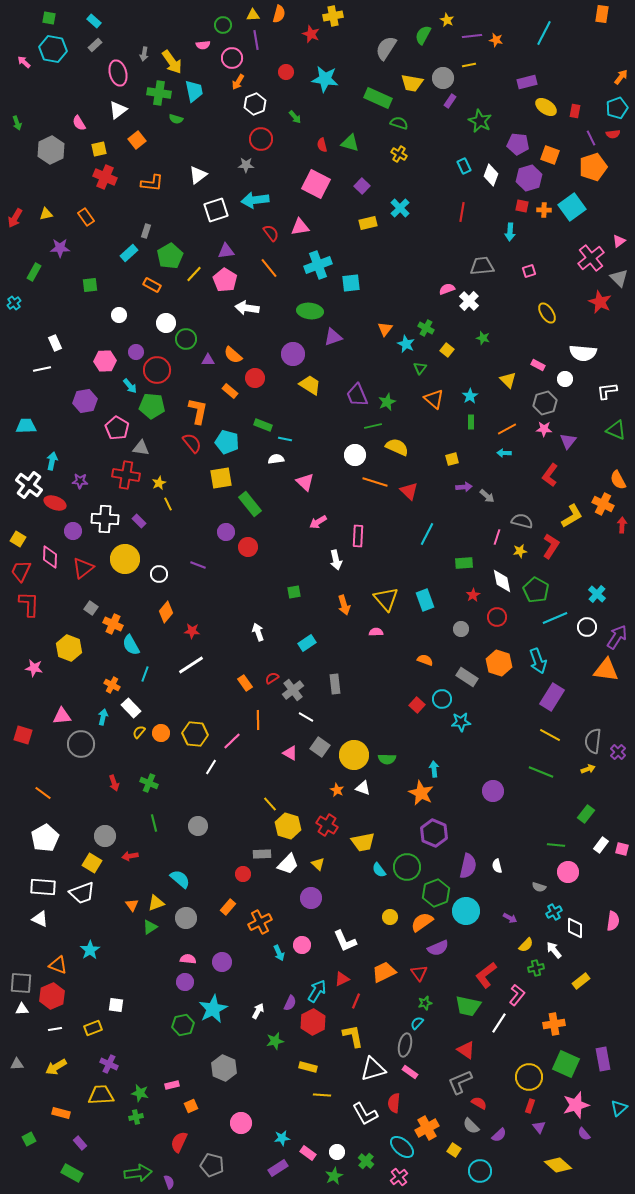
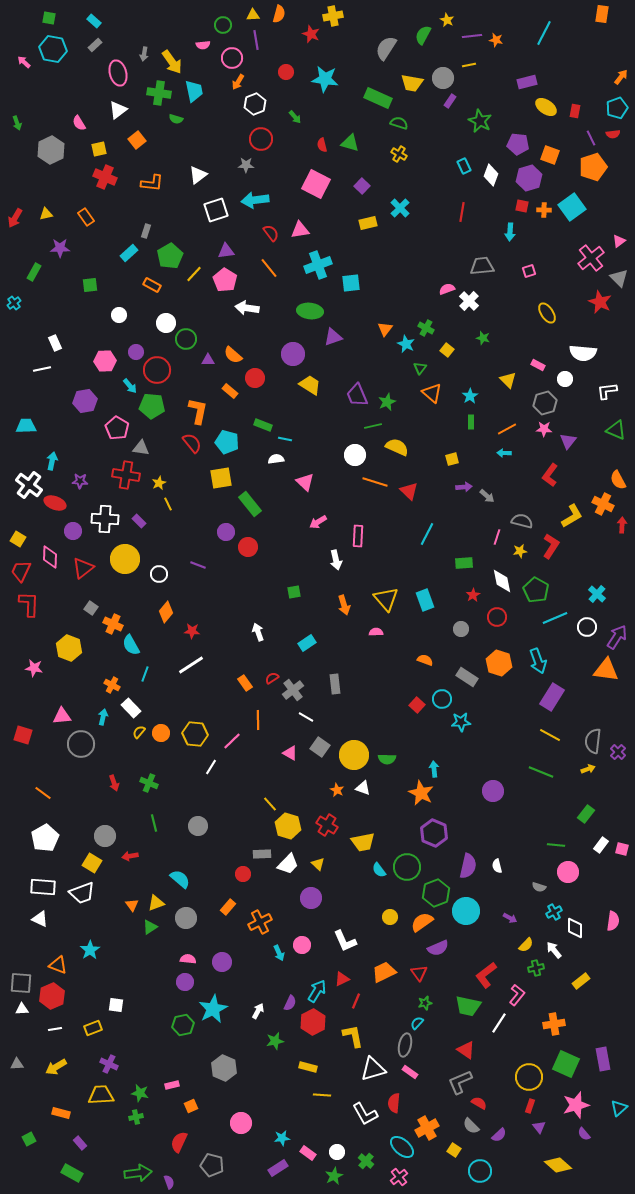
pink triangle at (300, 227): moved 3 px down
orange triangle at (434, 399): moved 2 px left, 6 px up
